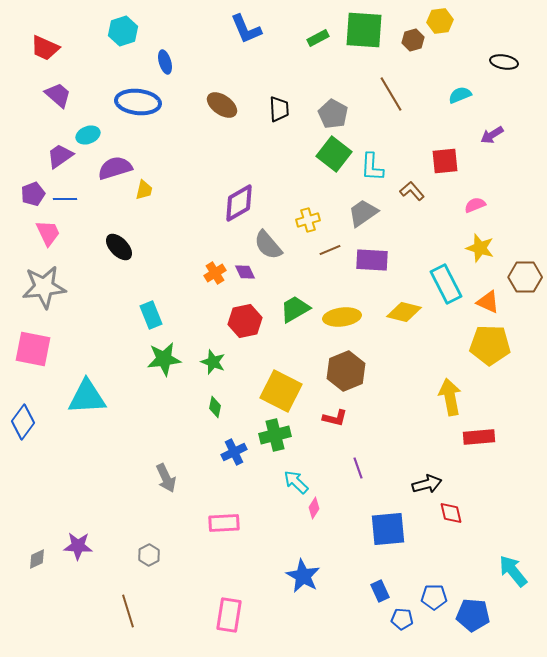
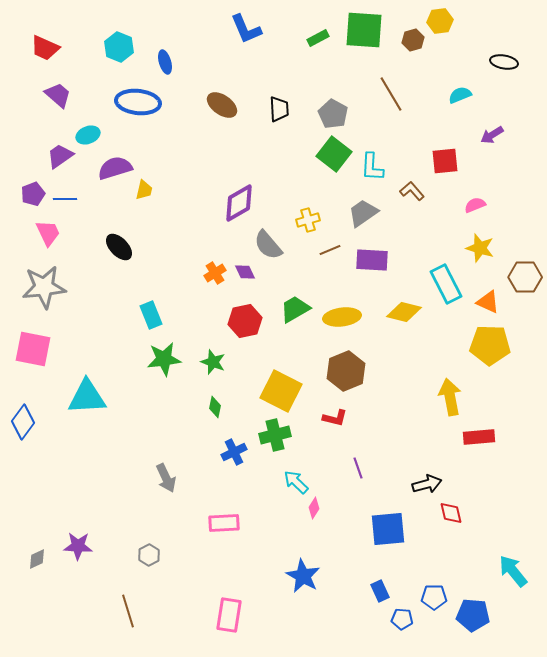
cyan hexagon at (123, 31): moved 4 px left, 16 px down; rotated 20 degrees counterclockwise
